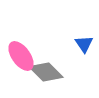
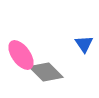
pink ellipse: moved 1 px up
